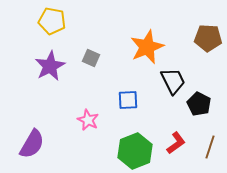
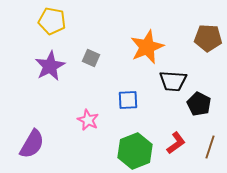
black trapezoid: rotated 120 degrees clockwise
